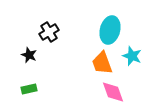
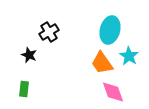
cyan star: moved 3 px left; rotated 12 degrees clockwise
orange trapezoid: rotated 15 degrees counterclockwise
green rectangle: moved 5 px left; rotated 70 degrees counterclockwise
